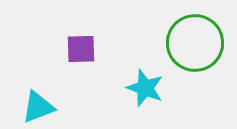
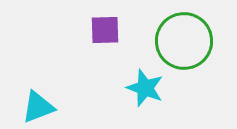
green circle: moved 11 px left, 2 px up
purple square: moved 24 px right, 19 px up
